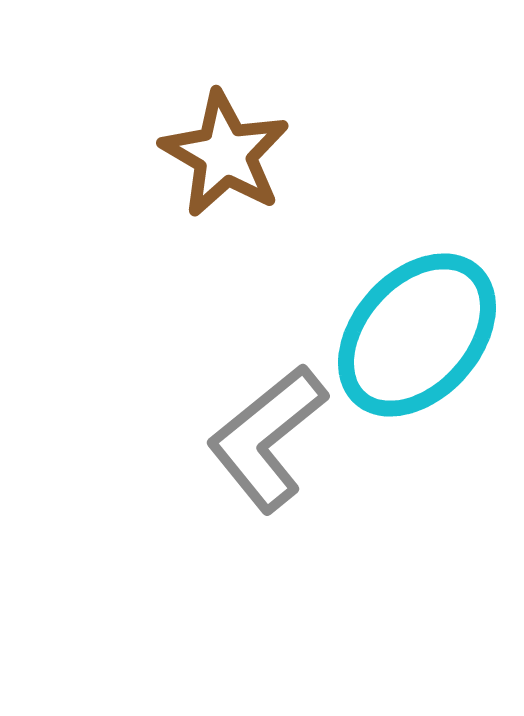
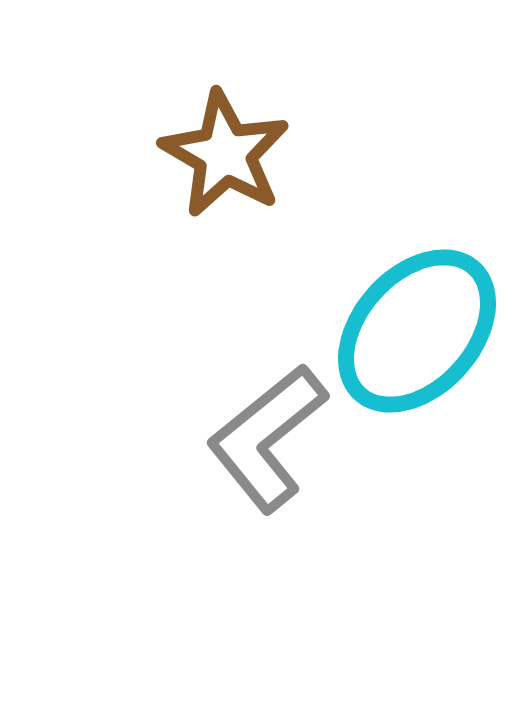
cyan ellipse: moved 4 px up
